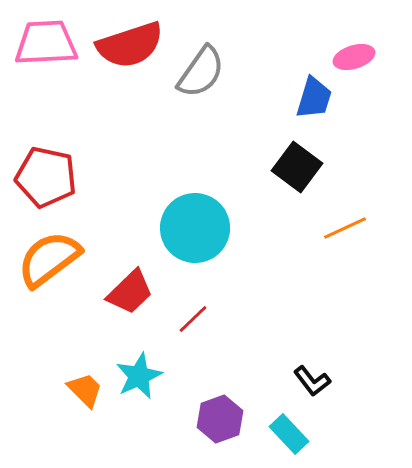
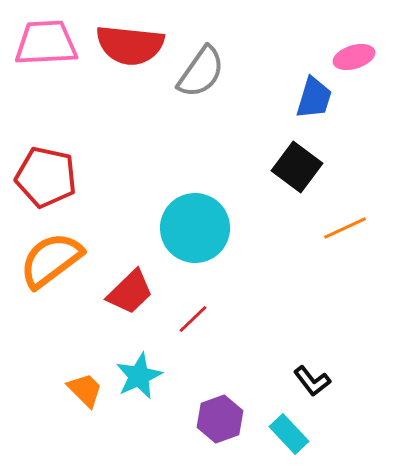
red semicircle: rotated 24 degrees clockwise
orange semicircle: moved 2 px right, 1 px down
